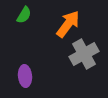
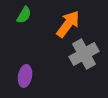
purple ellipse: rotated 15 degrees clockwise
